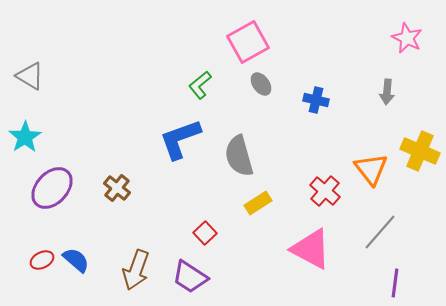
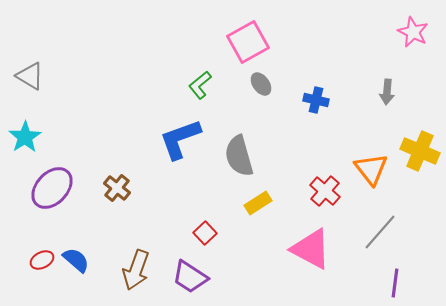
pink star: moved 6 px right, 6 px up
